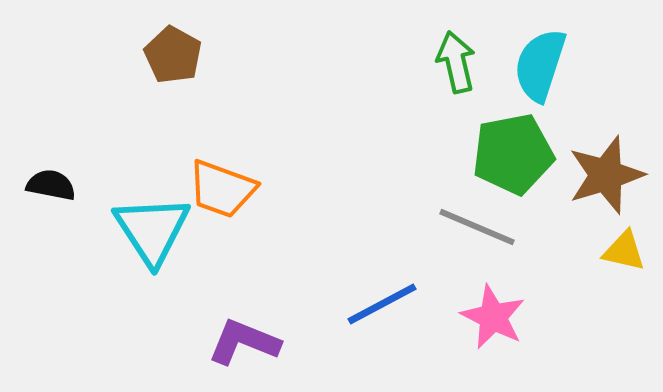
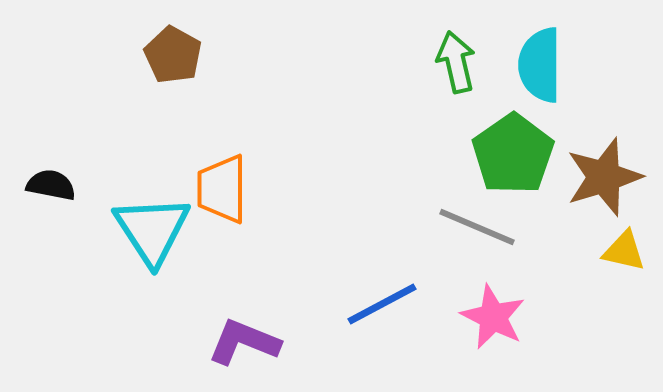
cyan semicircle: rotated 18 degrees counterclockwise
green pentagon: rotated 24 degrees counterclockwise
brown star: moved 2 px left, 2 px down
orange trapezoid: rotated 70 degrees clockwise
